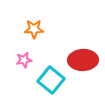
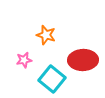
orange star: moved 12 px right, 6 px down; rotated 18 degrees clockwise
cyan square: moved 1 px right, 1 px up
